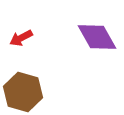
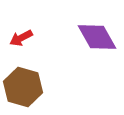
brown hexagon: moved 5 px up
